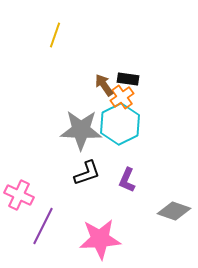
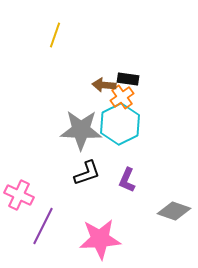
brown arrow: rotated 50 degrees counterclockwise
